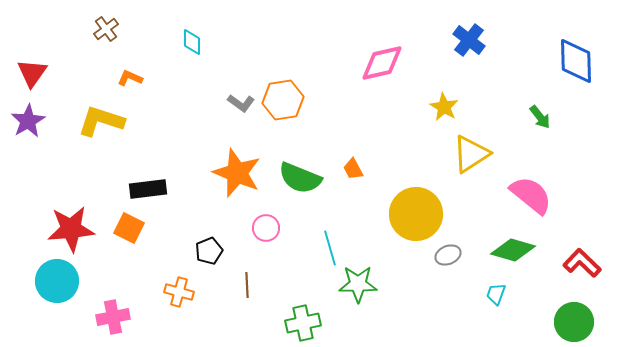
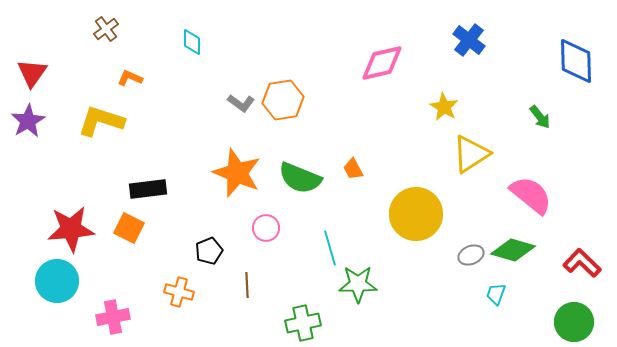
gray ellipse: moved 23 px right
